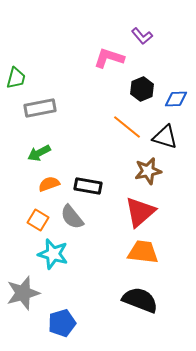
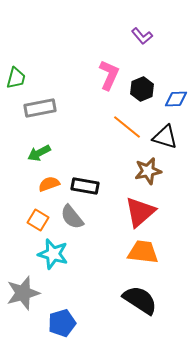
pink L-shape: moved 17 px down; rotated 96 degrees clockwise
black rectangle: moved 3 px left
black semicircle: rotated 12 degrees clockwise
